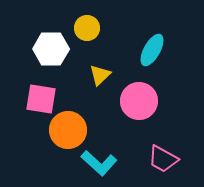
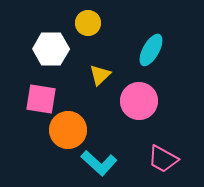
yellow circle: moved 1 px right, 5 px up
cyan ellipse: moved 1 px left
